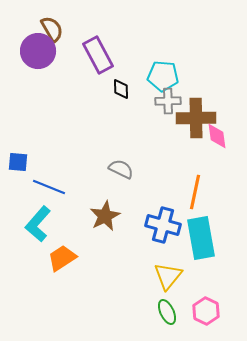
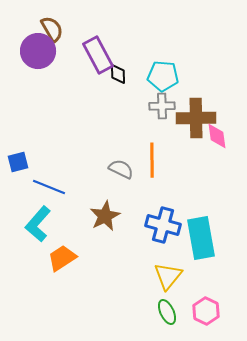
black diamond: moved 3 px left, 15 px up
gray cross: moved 6 px left, 5 px down
blue square: rotated 20 degrees counterclockwise
orange line: moved 43 px left, 32 px up; rotated 12 degrees counterclockwise
